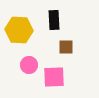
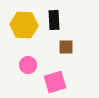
yellow hexagon: moved 5 px right, 5 px up
pink circle: moved 1 px left
pink square: moved 1 px right, 5 px down; rotated 15 degrees counterclockwise
